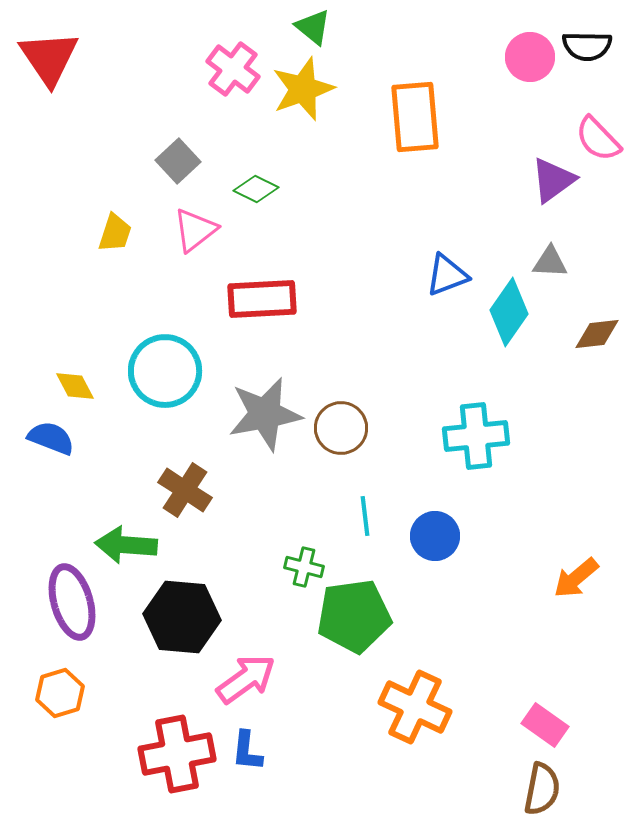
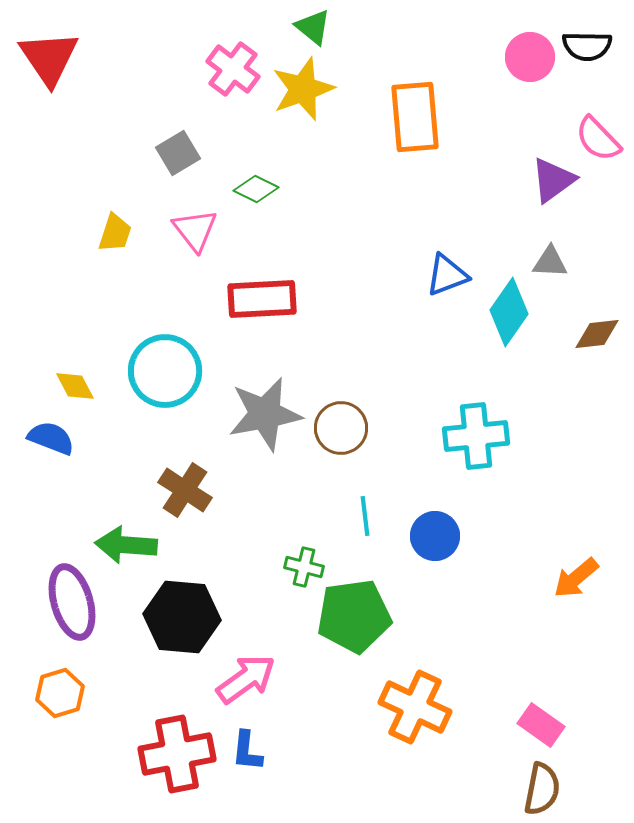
gray square: moved 8 px up; rotated 12 degrees clockwise
pink triangle: rotated 30 degrees counterclockwise
pink rectangle: moved 4 px left
